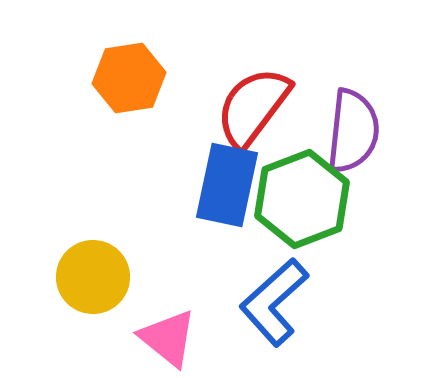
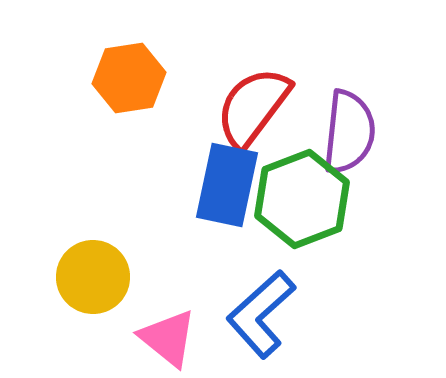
purple semicircle: moved 4 px left, 1 px down
blue L-shape: moved 13 px left, 12 px down
